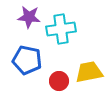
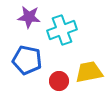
cyan cross: moved 1 px right, 1 px down; rotated 12 degrees counterclockwise
